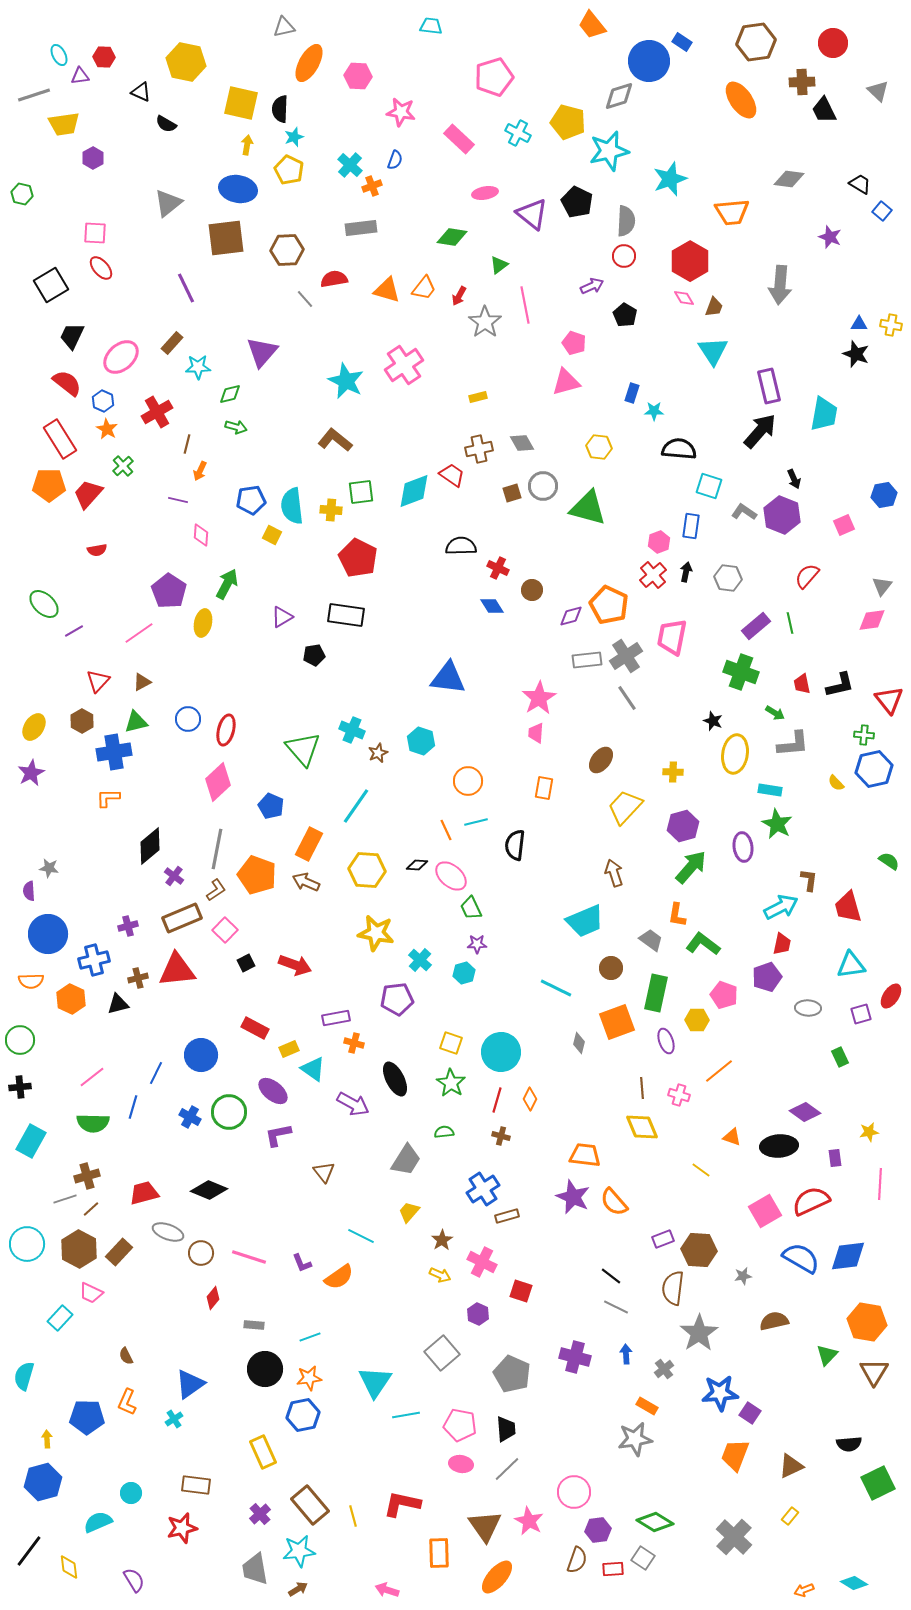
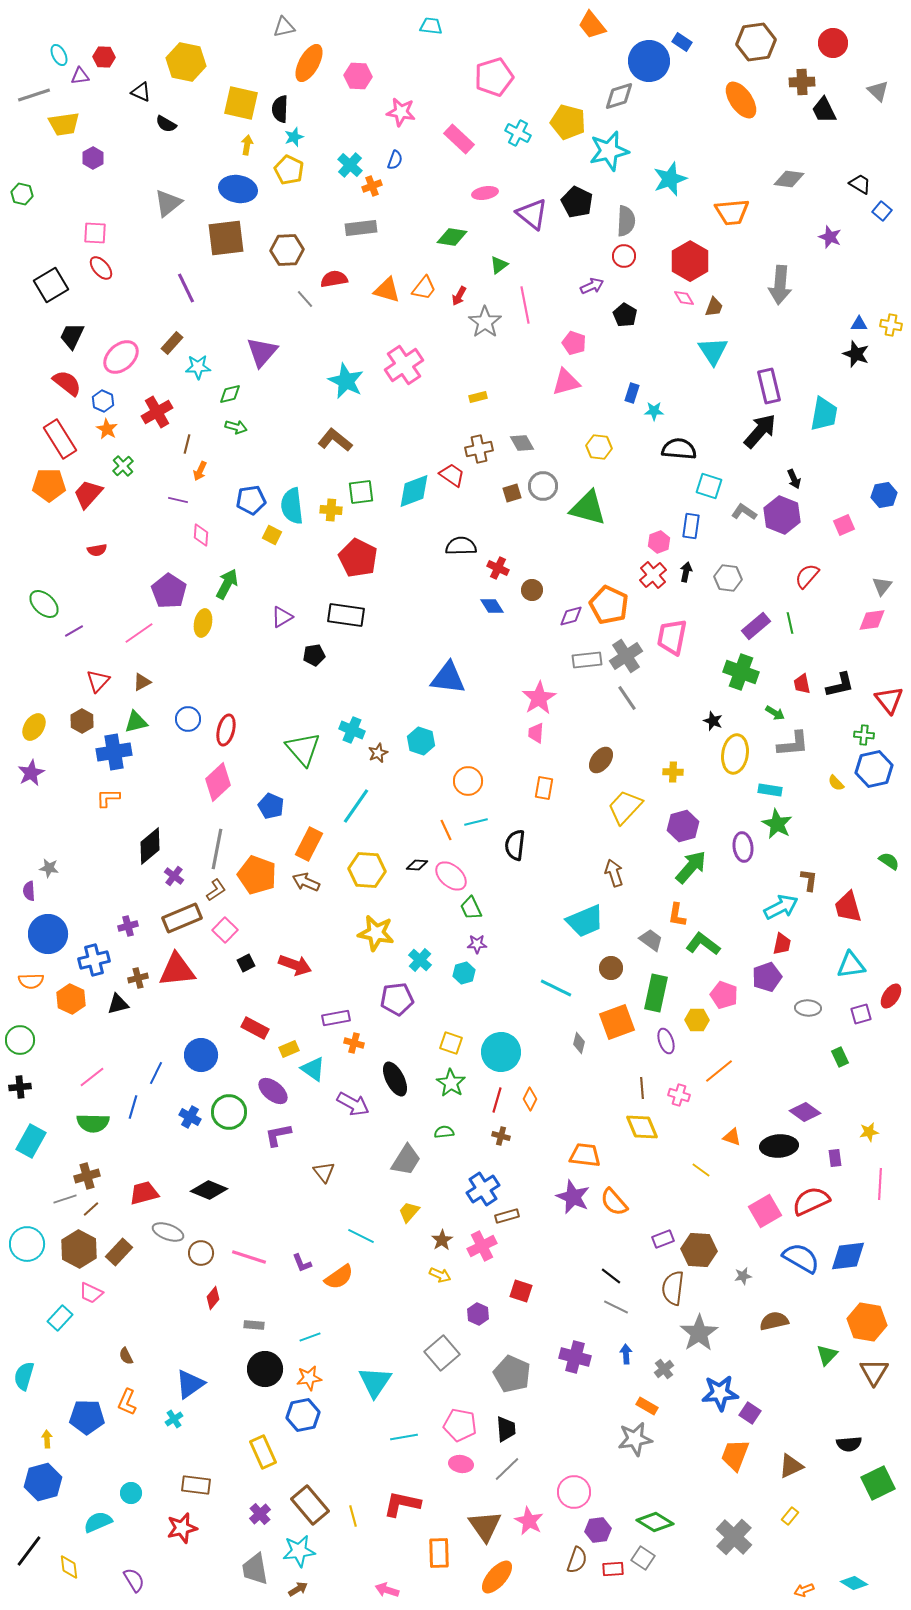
pink cross at (482, 1262): moved 16 px up; rotated 36 degrees clockwise
cyan line at (406, 1415): moved 2 px left, 22 px down
